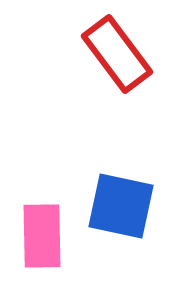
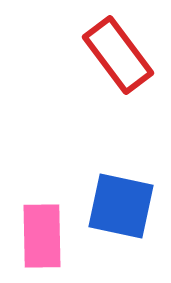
red rectangle: moved 1 px right, 1 px down
